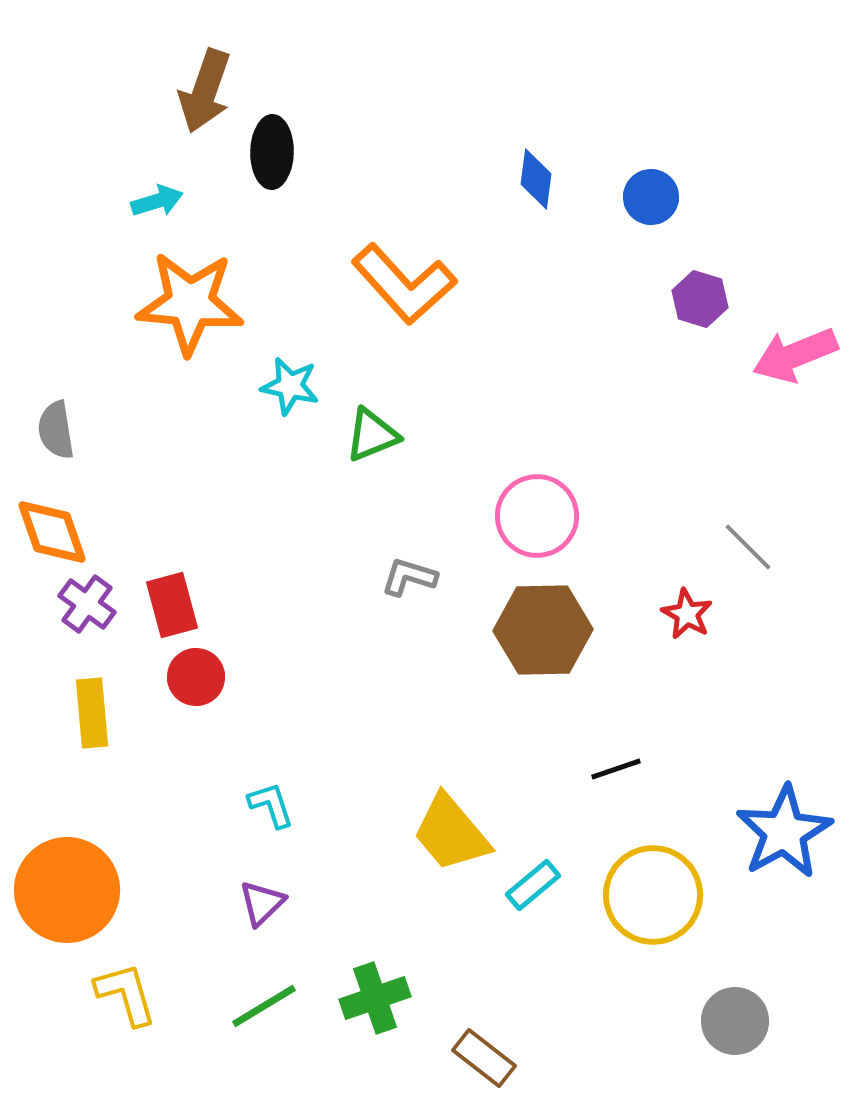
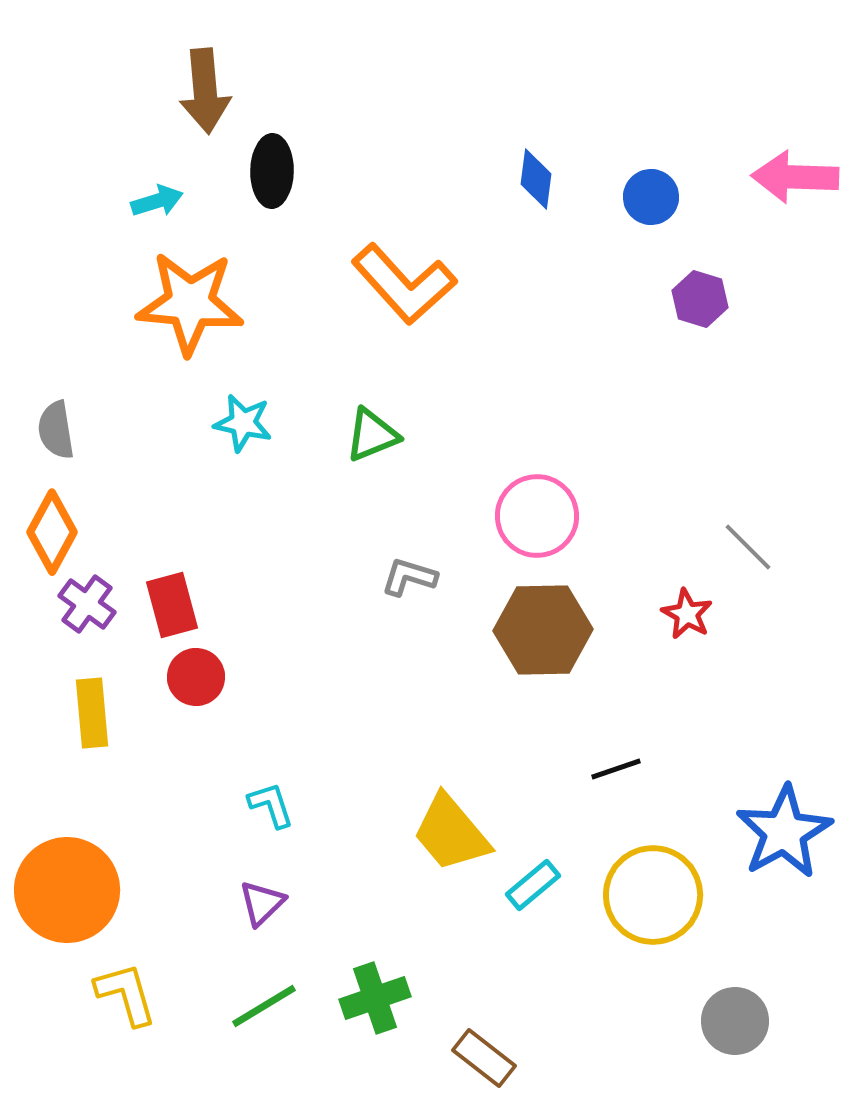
brown arrow: rotated 24 degrees counterclockwise
black ellipse: moved 19 px down
pink arrow: moved 178 px up; rotated 24 degrees clockwise
cyan star: moved 47 px left, 37 px down
orange diamond: rotated 48 degrees clockwise
